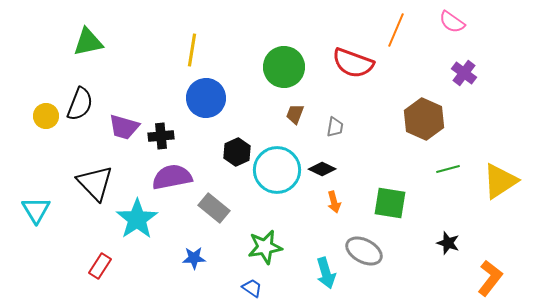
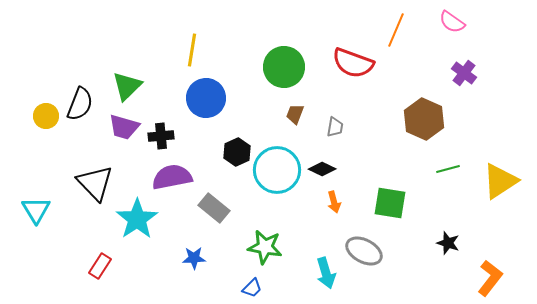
green triangle: moved 39 px right, 44 px down; rotated 32 degrees counterclockwise
green star: rotated 20 degrees clockwise
blue trapezoid: rotated 100 degrees clockwise
